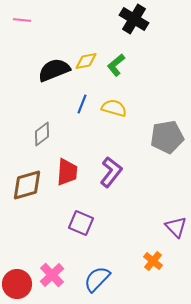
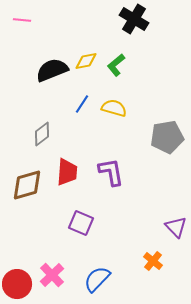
black semicircle: moved 2 px left
blue line: rotated 12 degrees clockwise
purple L-shape: rotated 48 degrees counterclockwise
